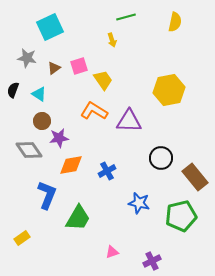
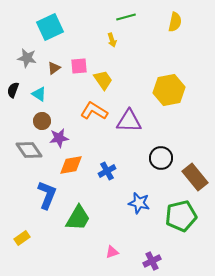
pink square: rotated 12 degrees clockwise
